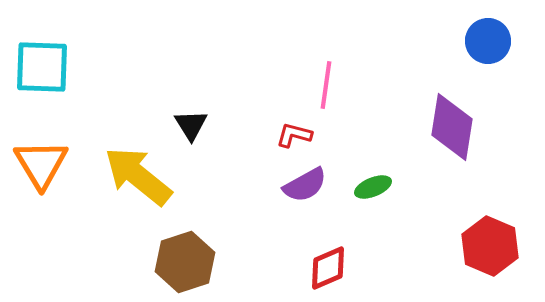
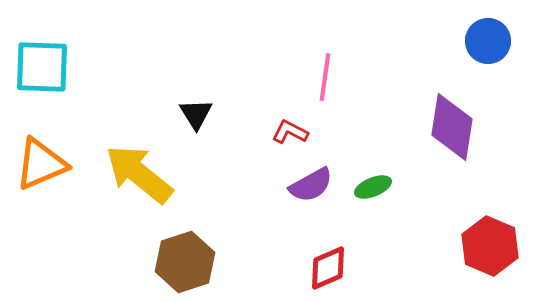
pink line: moved 1 px left, 8 px up
black triangle: moved 5 px right, 11 px up
red L-shape: moved 4 px left, 3 px up; rotated 12 degrees clockwise
orange triangle: rotated 38 degrees clockwise
yellow arrow: moved 1 px right, 2 px up
purple semicircle: moved 6 px right
